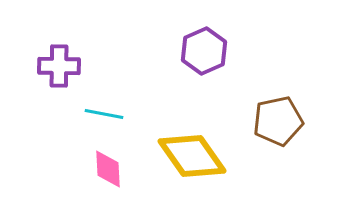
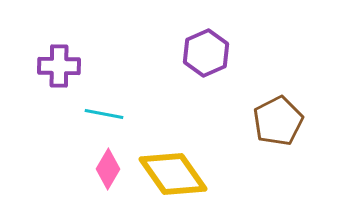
purple hexagon: moved 2 px right, 2 px down
brown pentagon: rotated 15 degrees counterclockwise
yellow diamond: moved 19 px left, 18 px down
pink diamond: rotated 33 degrees clockwise
